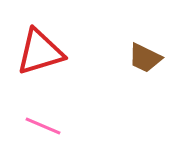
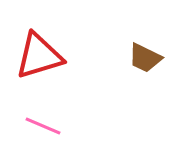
red triangle: moved 1 px left, 4 px down
